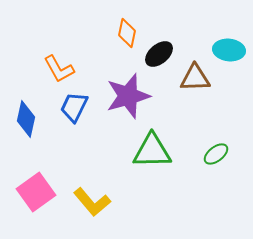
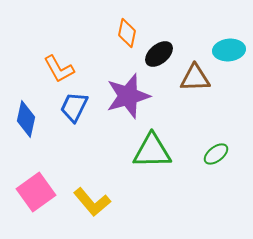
cyan ellipse: rotated 12 degrees counterclockwise
